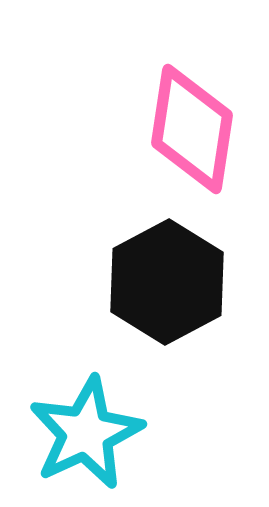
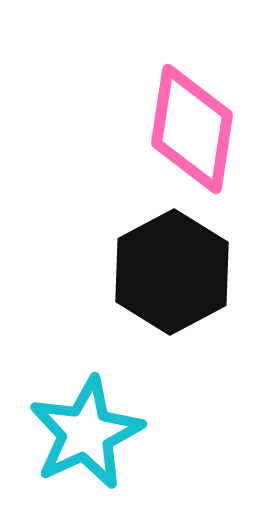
black hexagon: moved 5 px right, 10 px up
